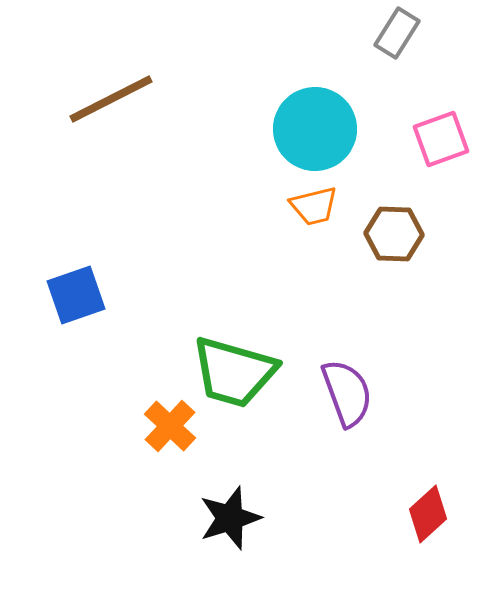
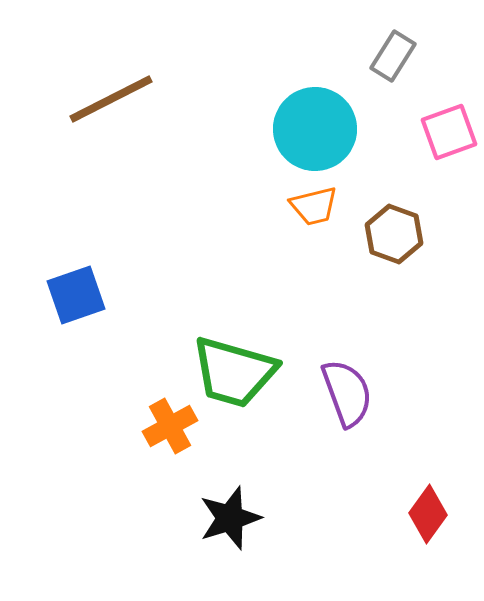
gray rectangle: moved 4 px left, 23 px down
pink square: moved 8 px right, 7 px up
brown hexagon: rotated 18 degrees clockwise
orange cross: rotated 18 degrees clockwise
red diamond: rotated 12 degrees counterclockwise
